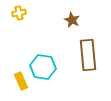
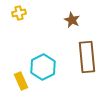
brown rectangle: moved 1 px left, 2 px down
cyan hexagon: rotated 25 degrees clockwise
